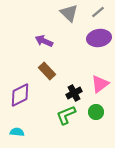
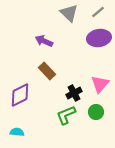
pink triangle: rotated 12 degrees counterclockwise
